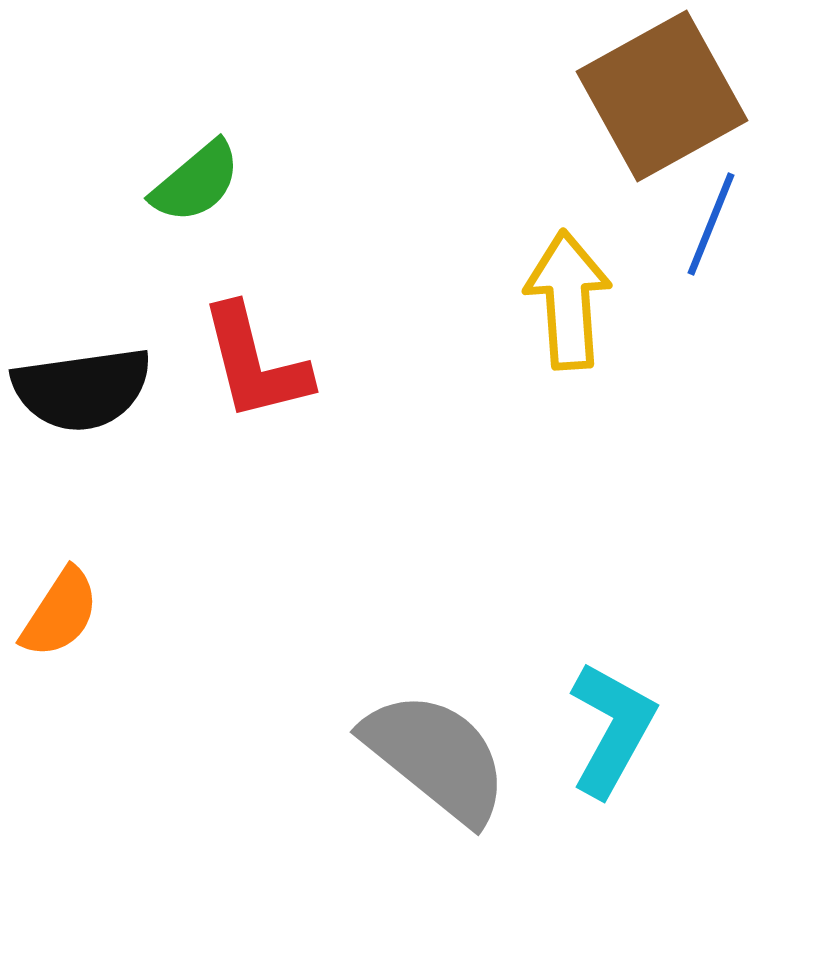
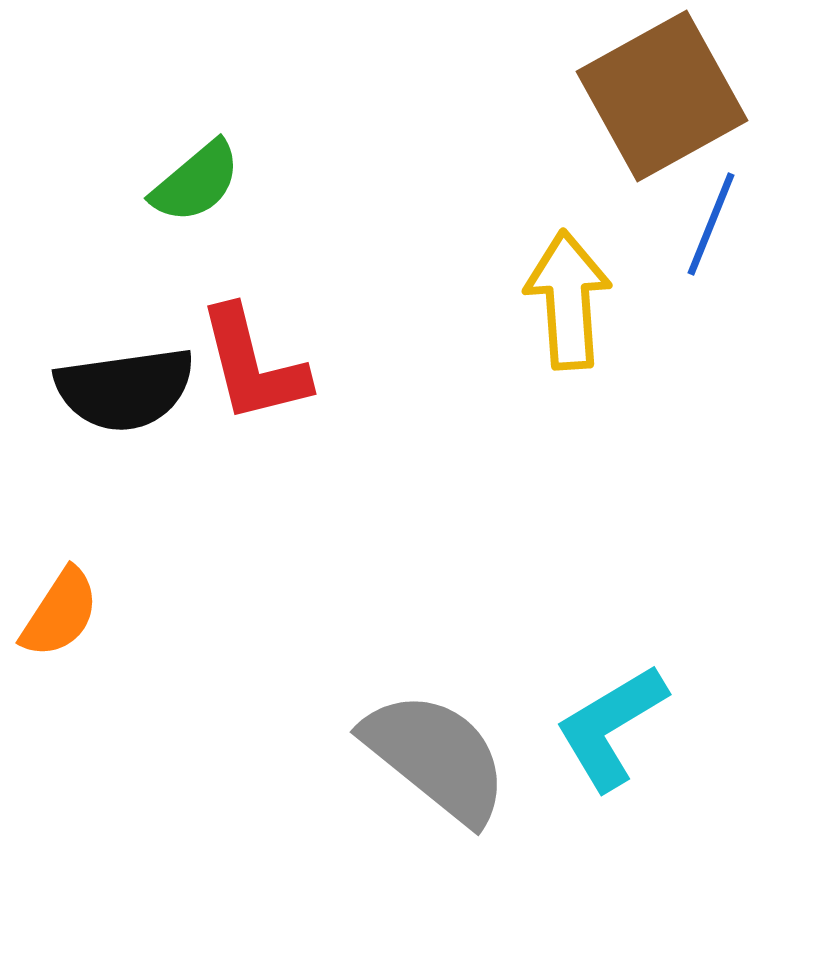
red L-shape: moved 2 px left, 2 px down
black semicircle: moved 43 px right
cyan L-shape: moved 1 px left, 2 px up; rotated 150 degrees counterclockwise
